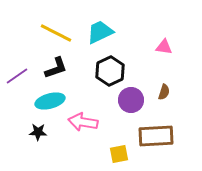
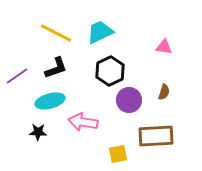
purple circle: moved 2 px left
yellow square: moved 1 px left
